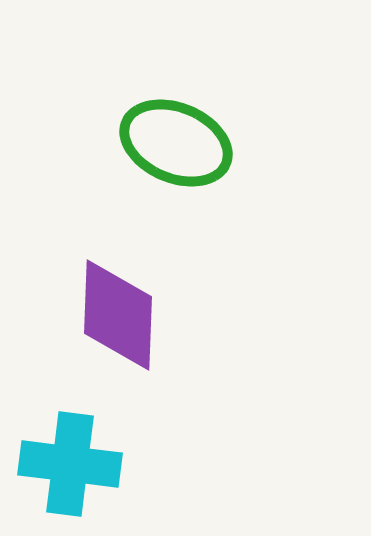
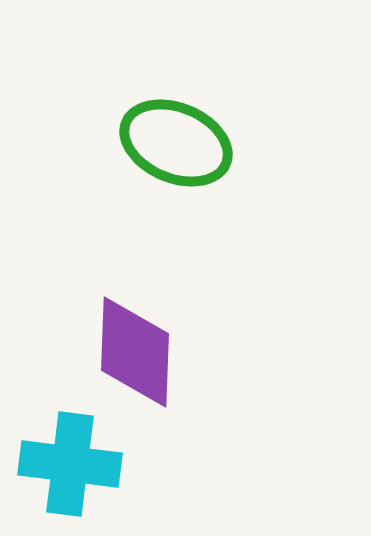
purple diamond: moved 17 px right, 37 px down
